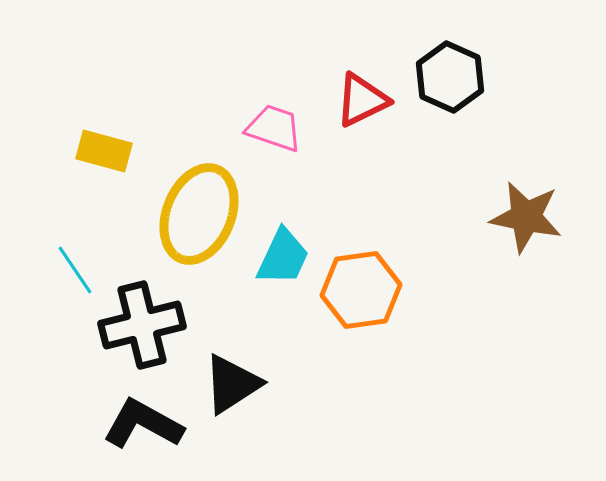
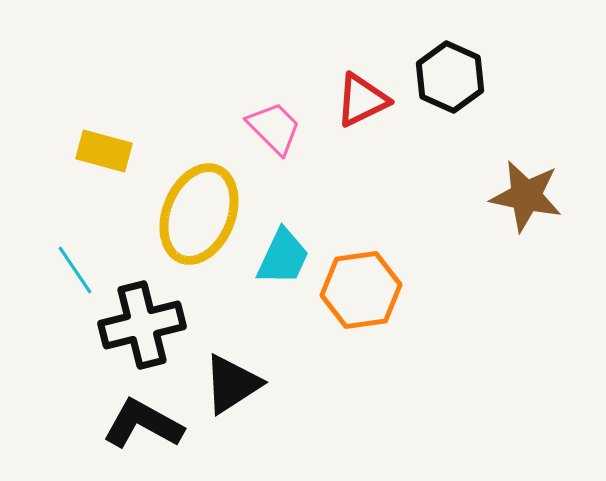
pink trapezoid: rotated 26 degrees clockwise
brown star: moved 21 px up
